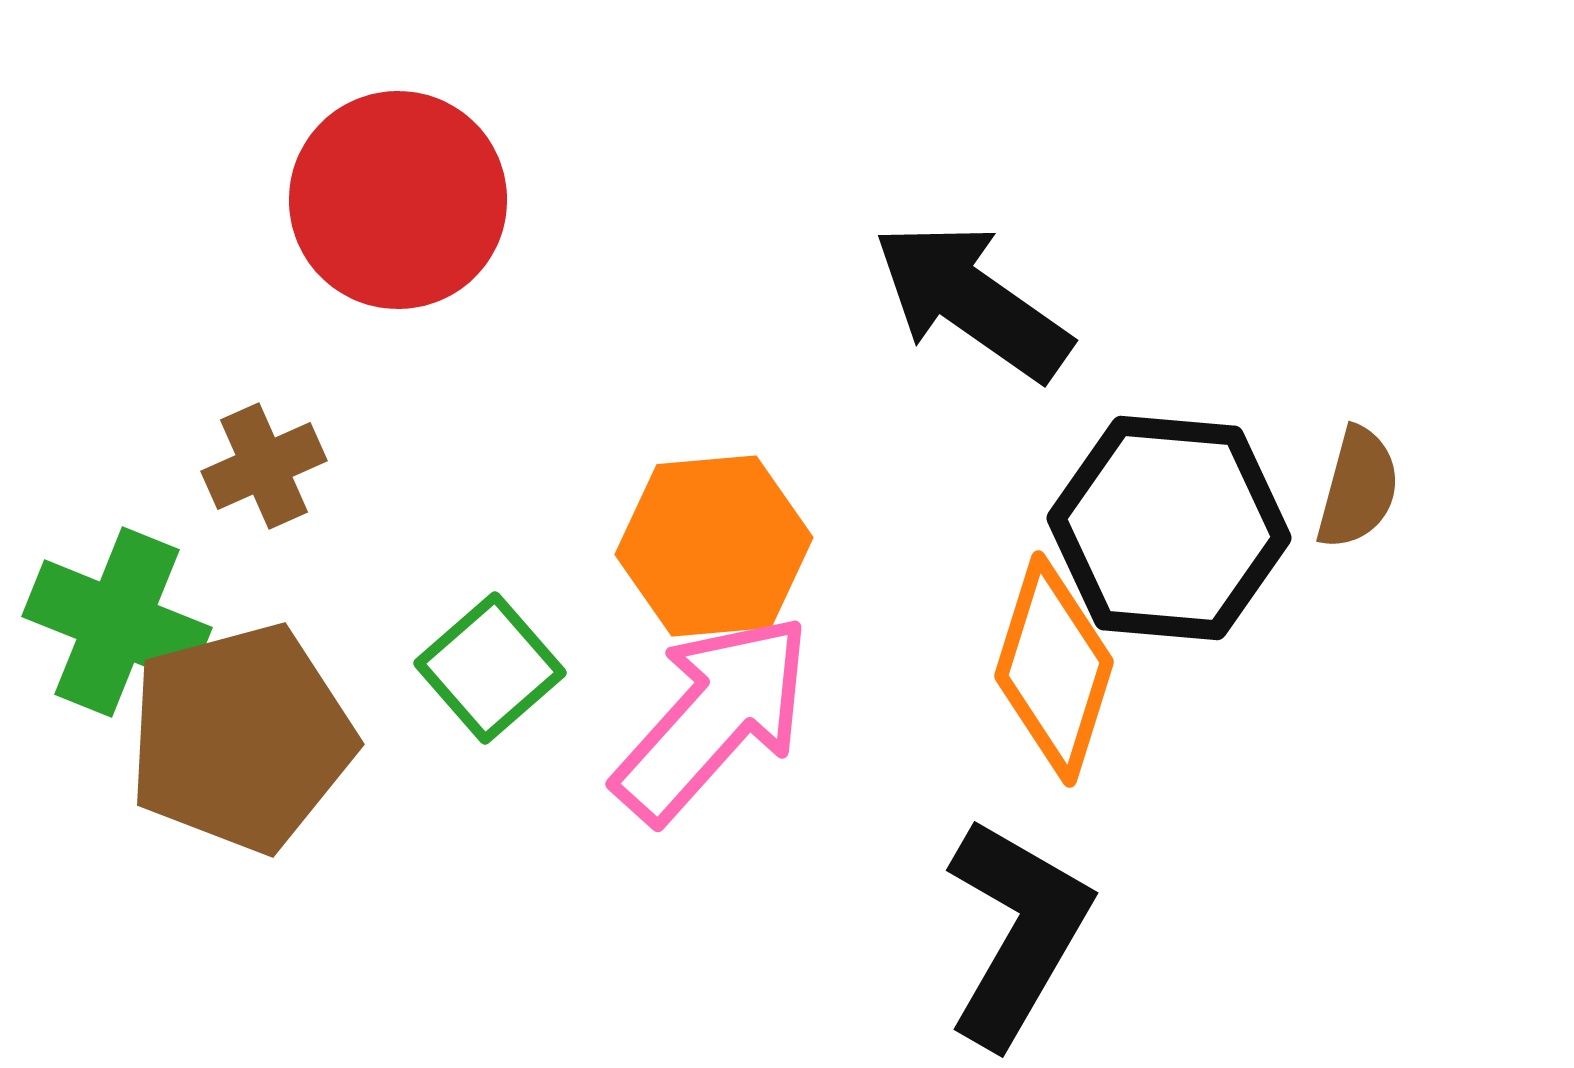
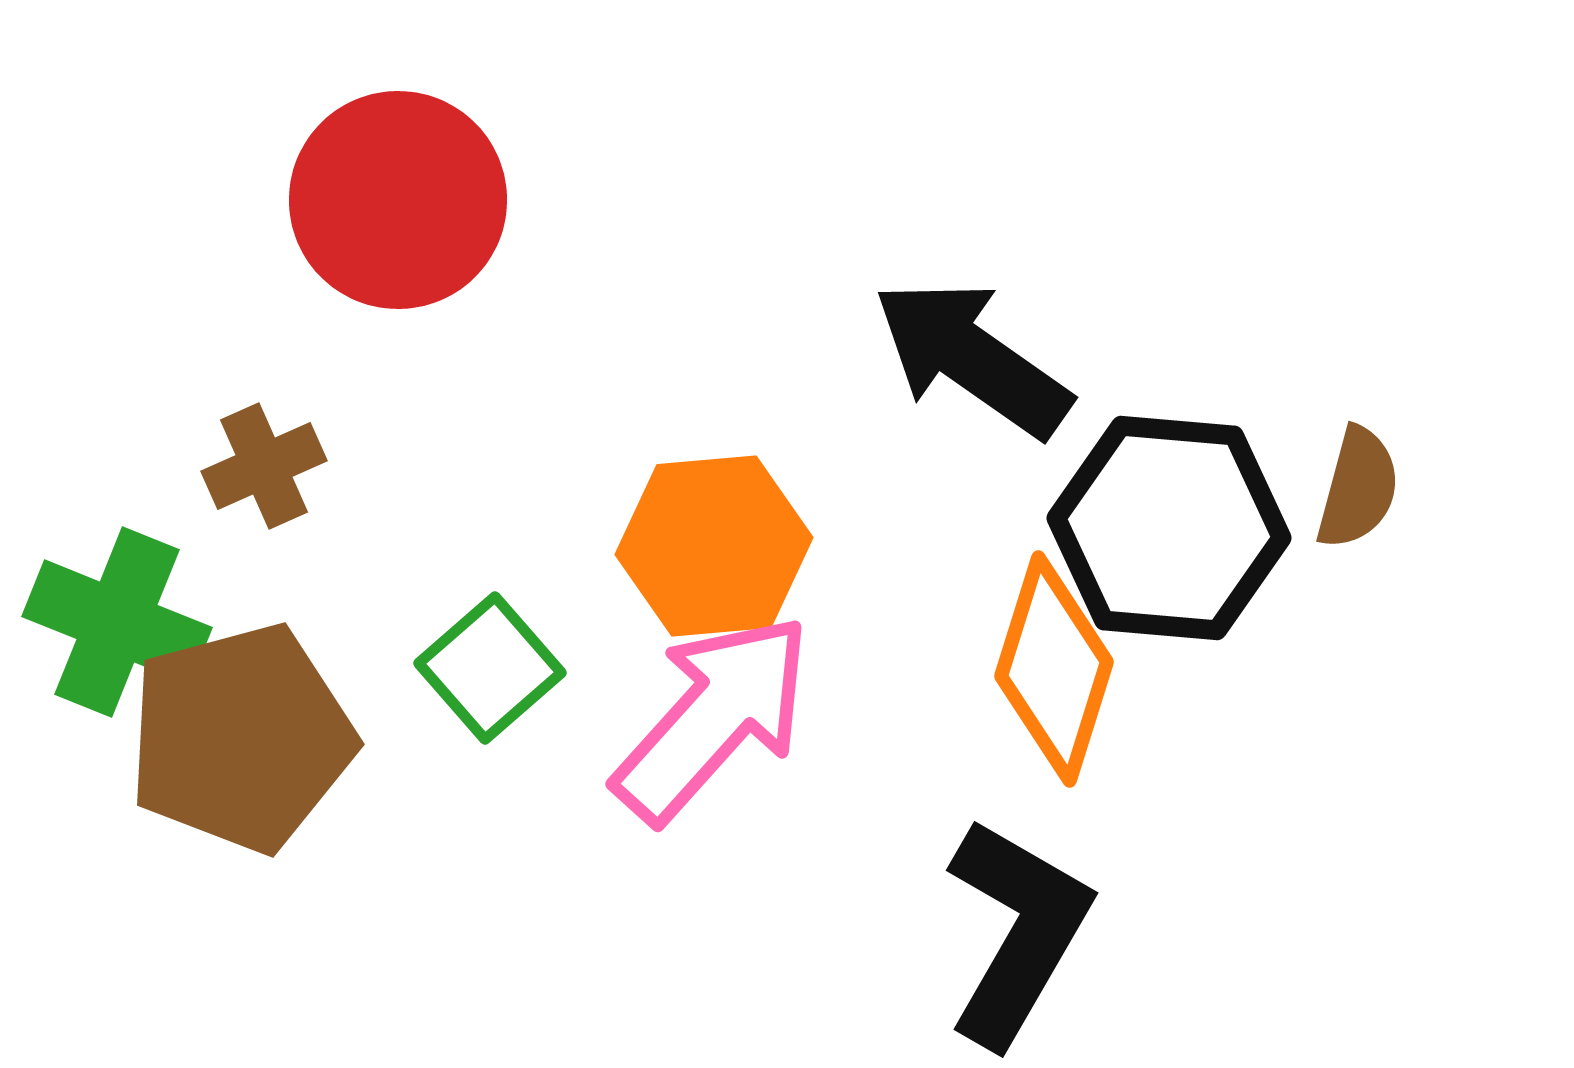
black arrow: moved 57 px down
